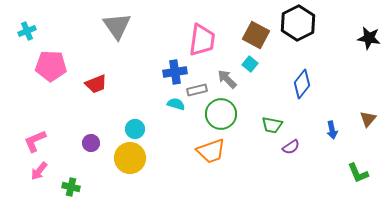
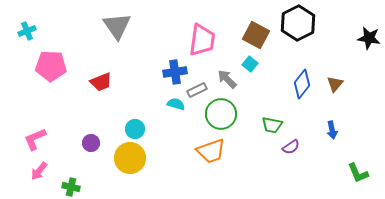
red trapezoid: moved 5 px right, 2 px up
gray rectangle: rotated 12 degrees counterclockwise
brown triangle: moved 33 px left, 35 px up
pink L-shape: moved 2 px up
